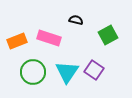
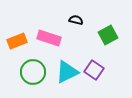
cyan triangle: rotated 30 degrees clockwise
